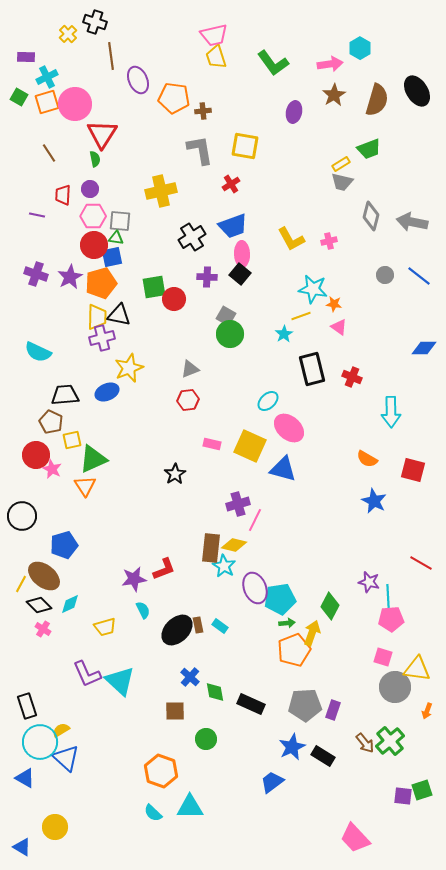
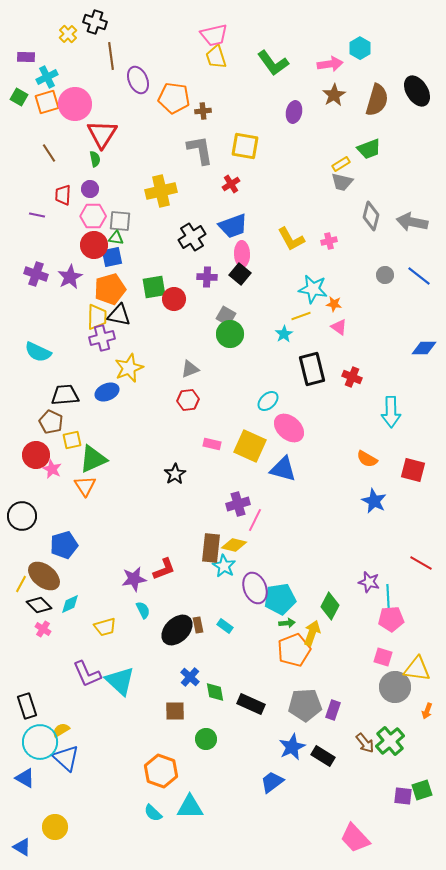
orange pentagon at (101, 283): moved 9 px right, 6 px down
cyan rectangle at (220, 626): moved 5 px right
